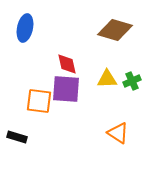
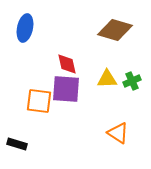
black rectangle: moved 7 px down
